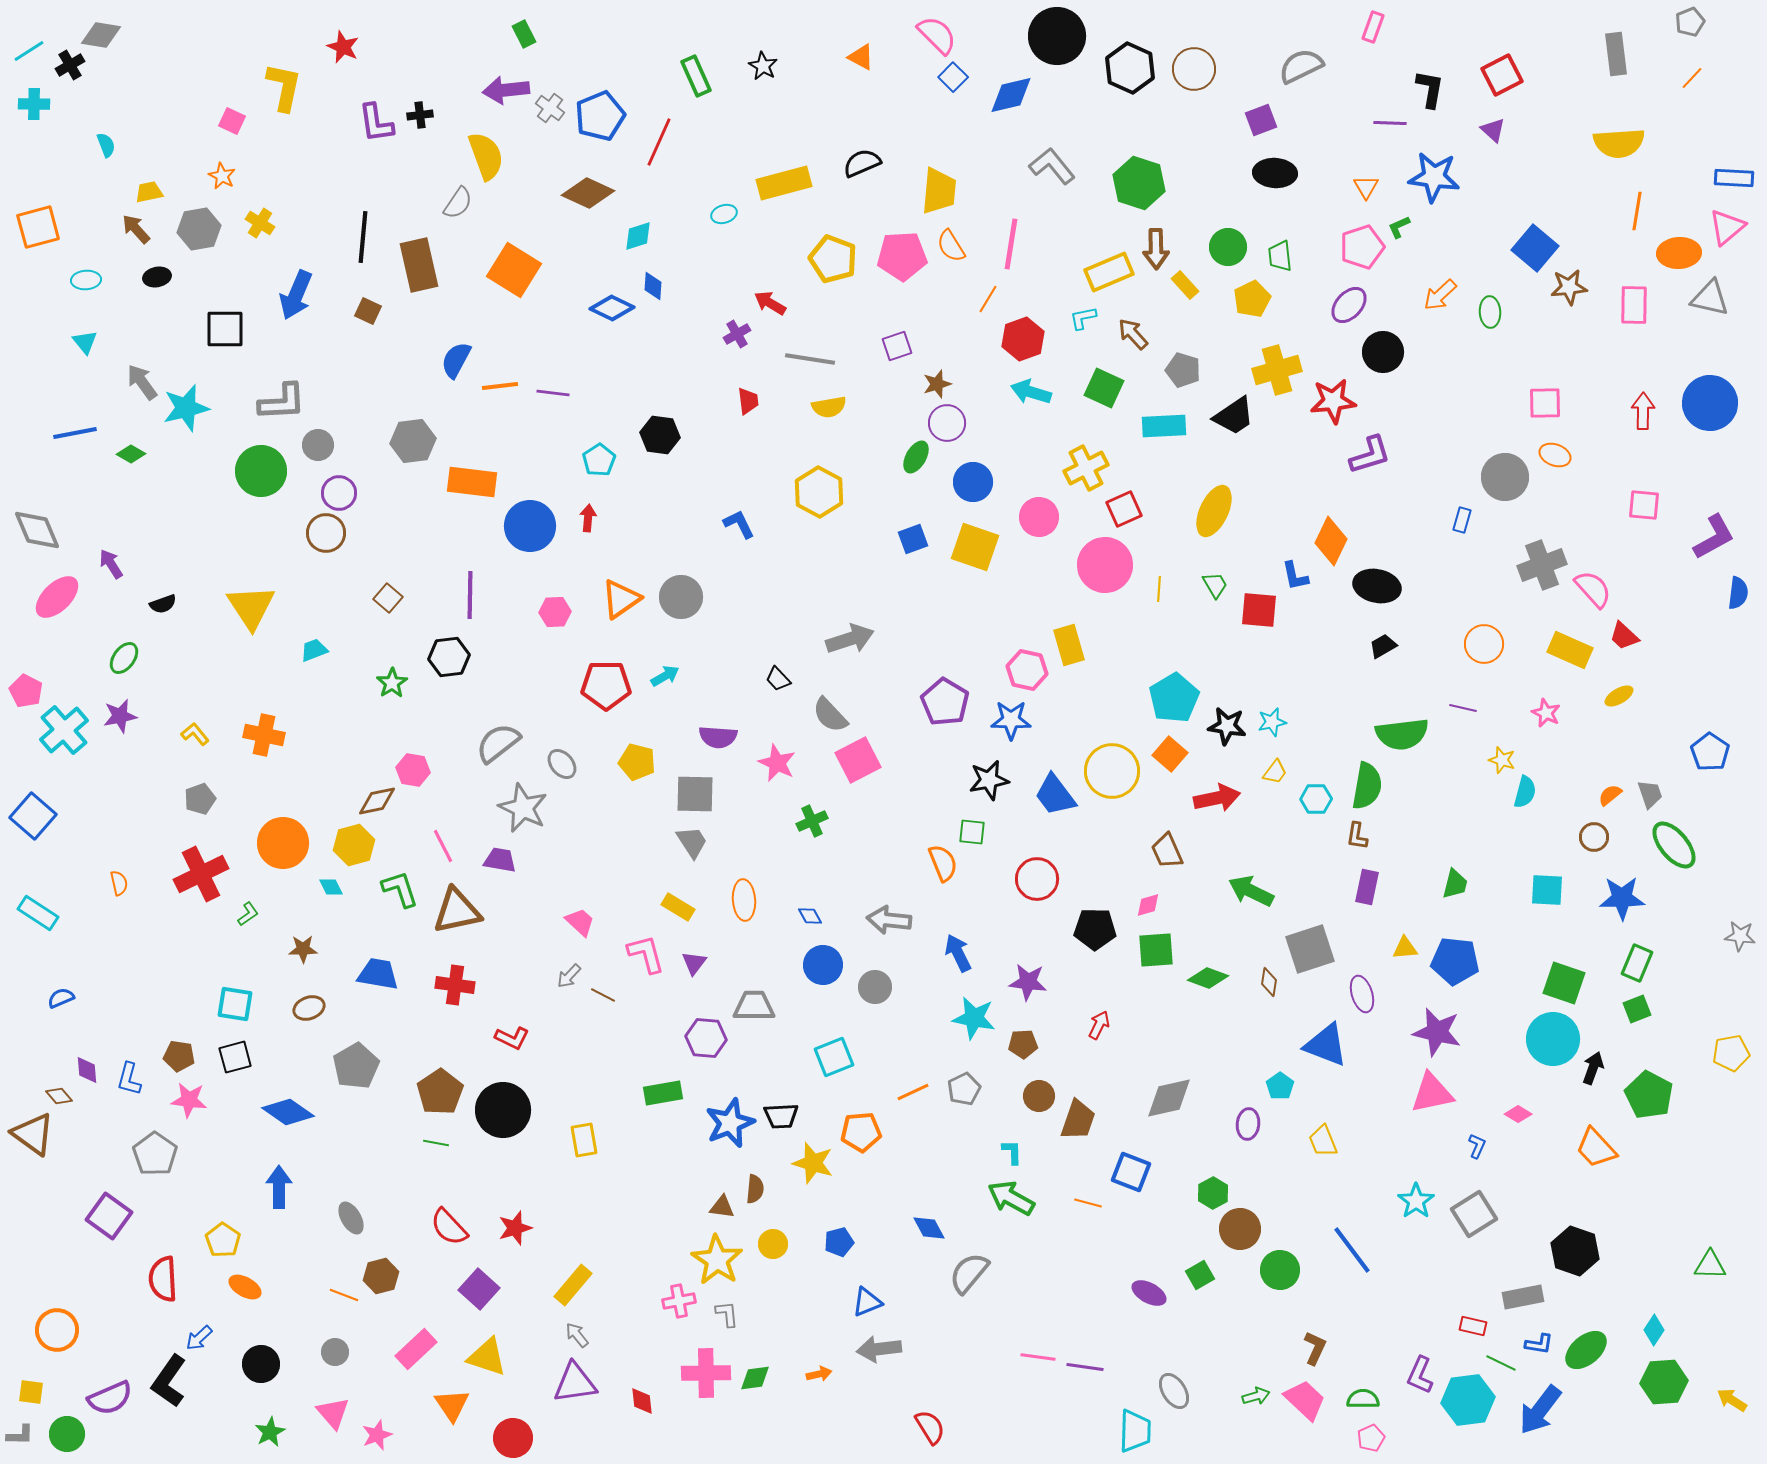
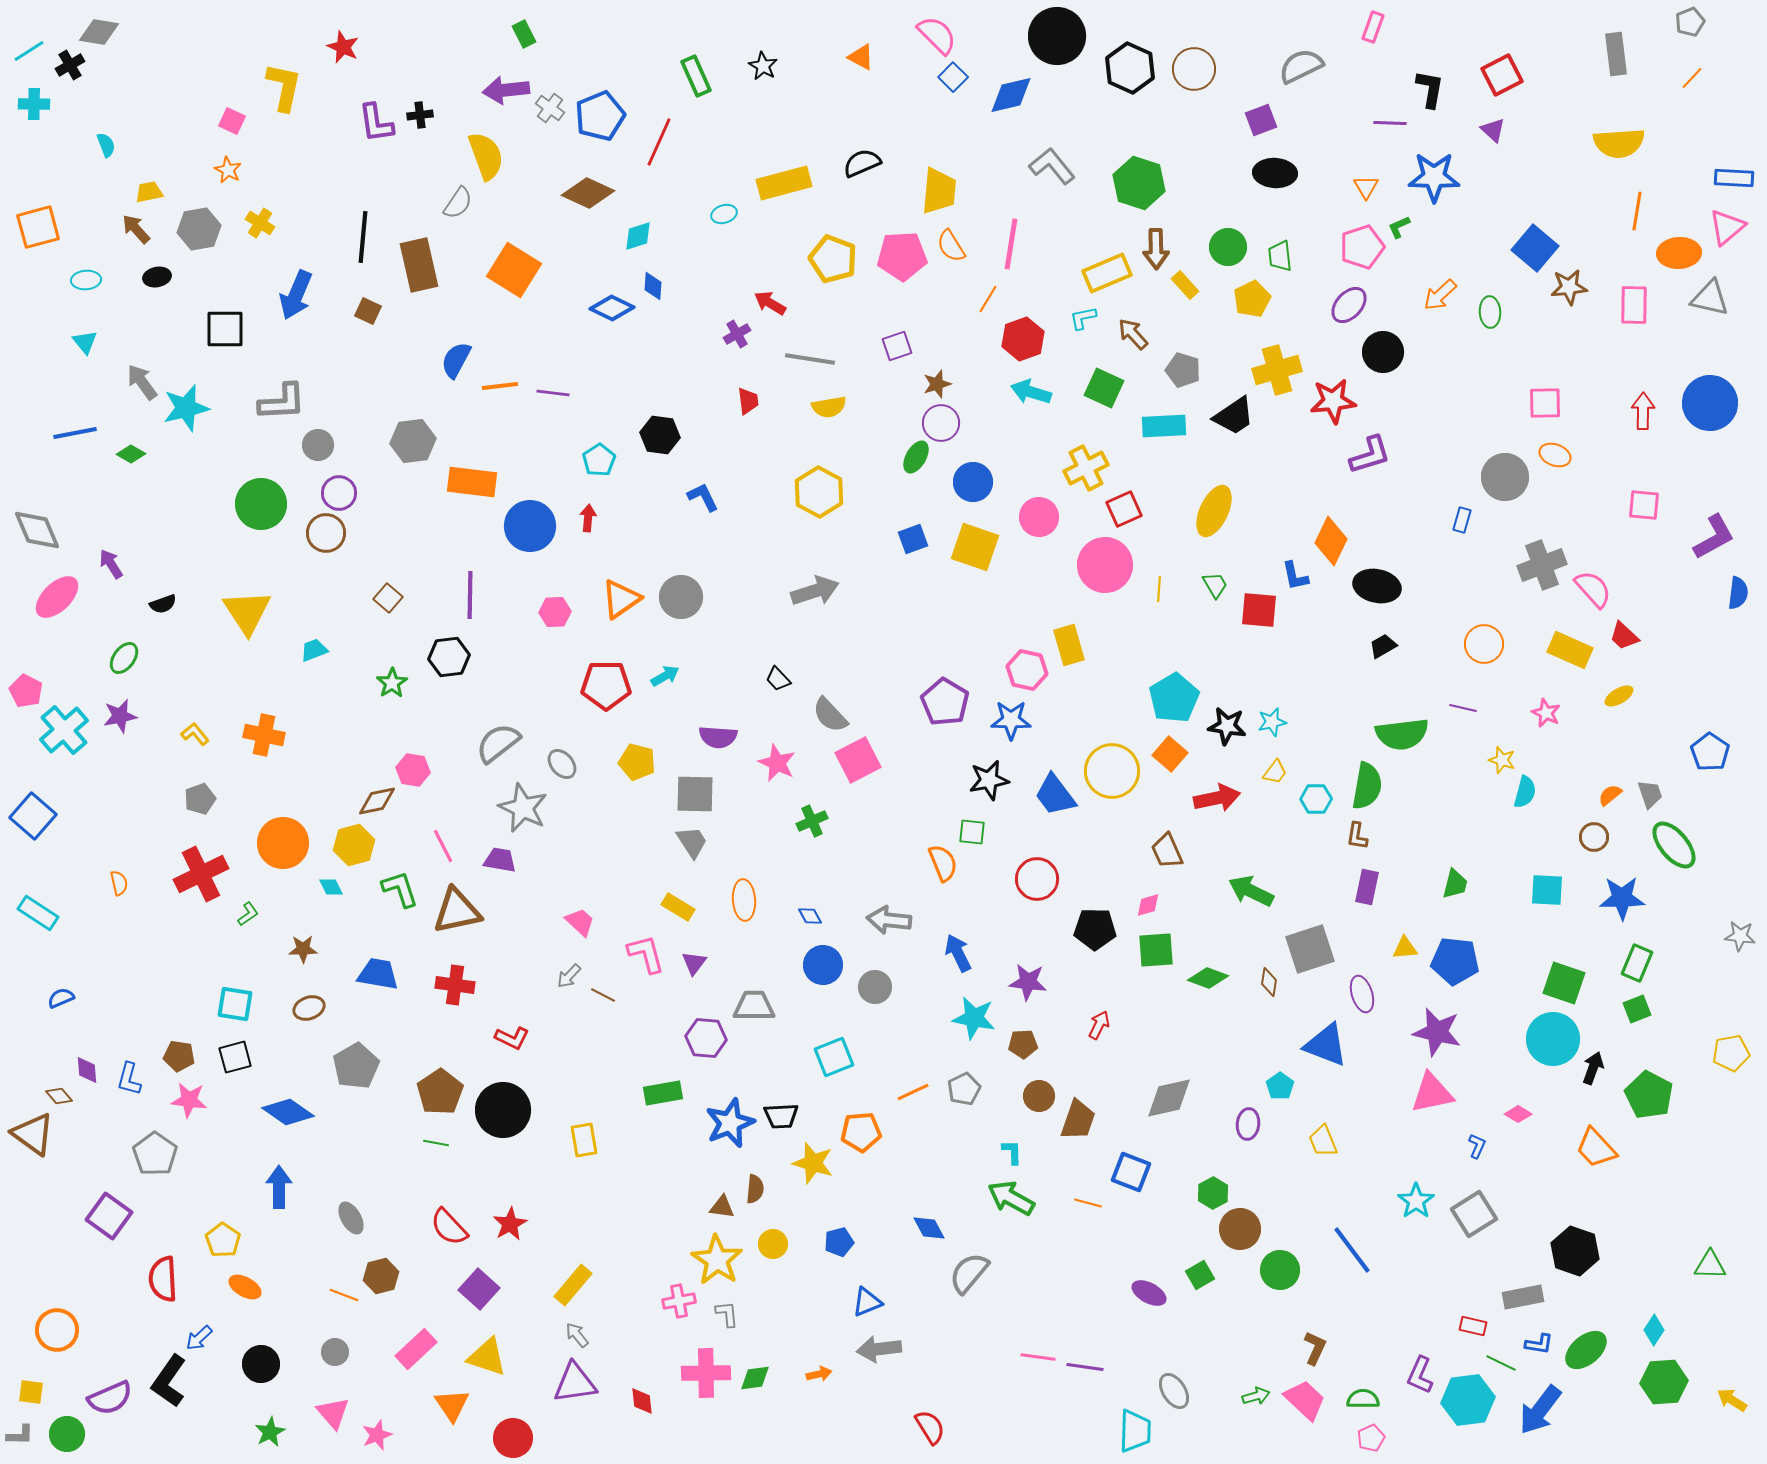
gray diamond at (101, 35): moved 2 px left, 3 px up
orange star at (222, 176): moved 6 px right, 6 px up
blue star at (1434, 177): rotated 6 degrees counterclockwise
yellow rectangle at (1109, 272): moved 2 px left, 1 px down
purple circle at (947, 423): moved 6 px left
green circle at (261, 471): moved 33 px down
blue L-shape at (739, 524): moved 36 px left, 27 px up
yellow triangle at (251, 607): moved 4 px left, 5 px down
gray arrow at (850, 639): moved 35 px left, 48 px up
red star at (515, 1228): moved 5 px left, 4 px up; rotated 12 degrees counterclockwise
